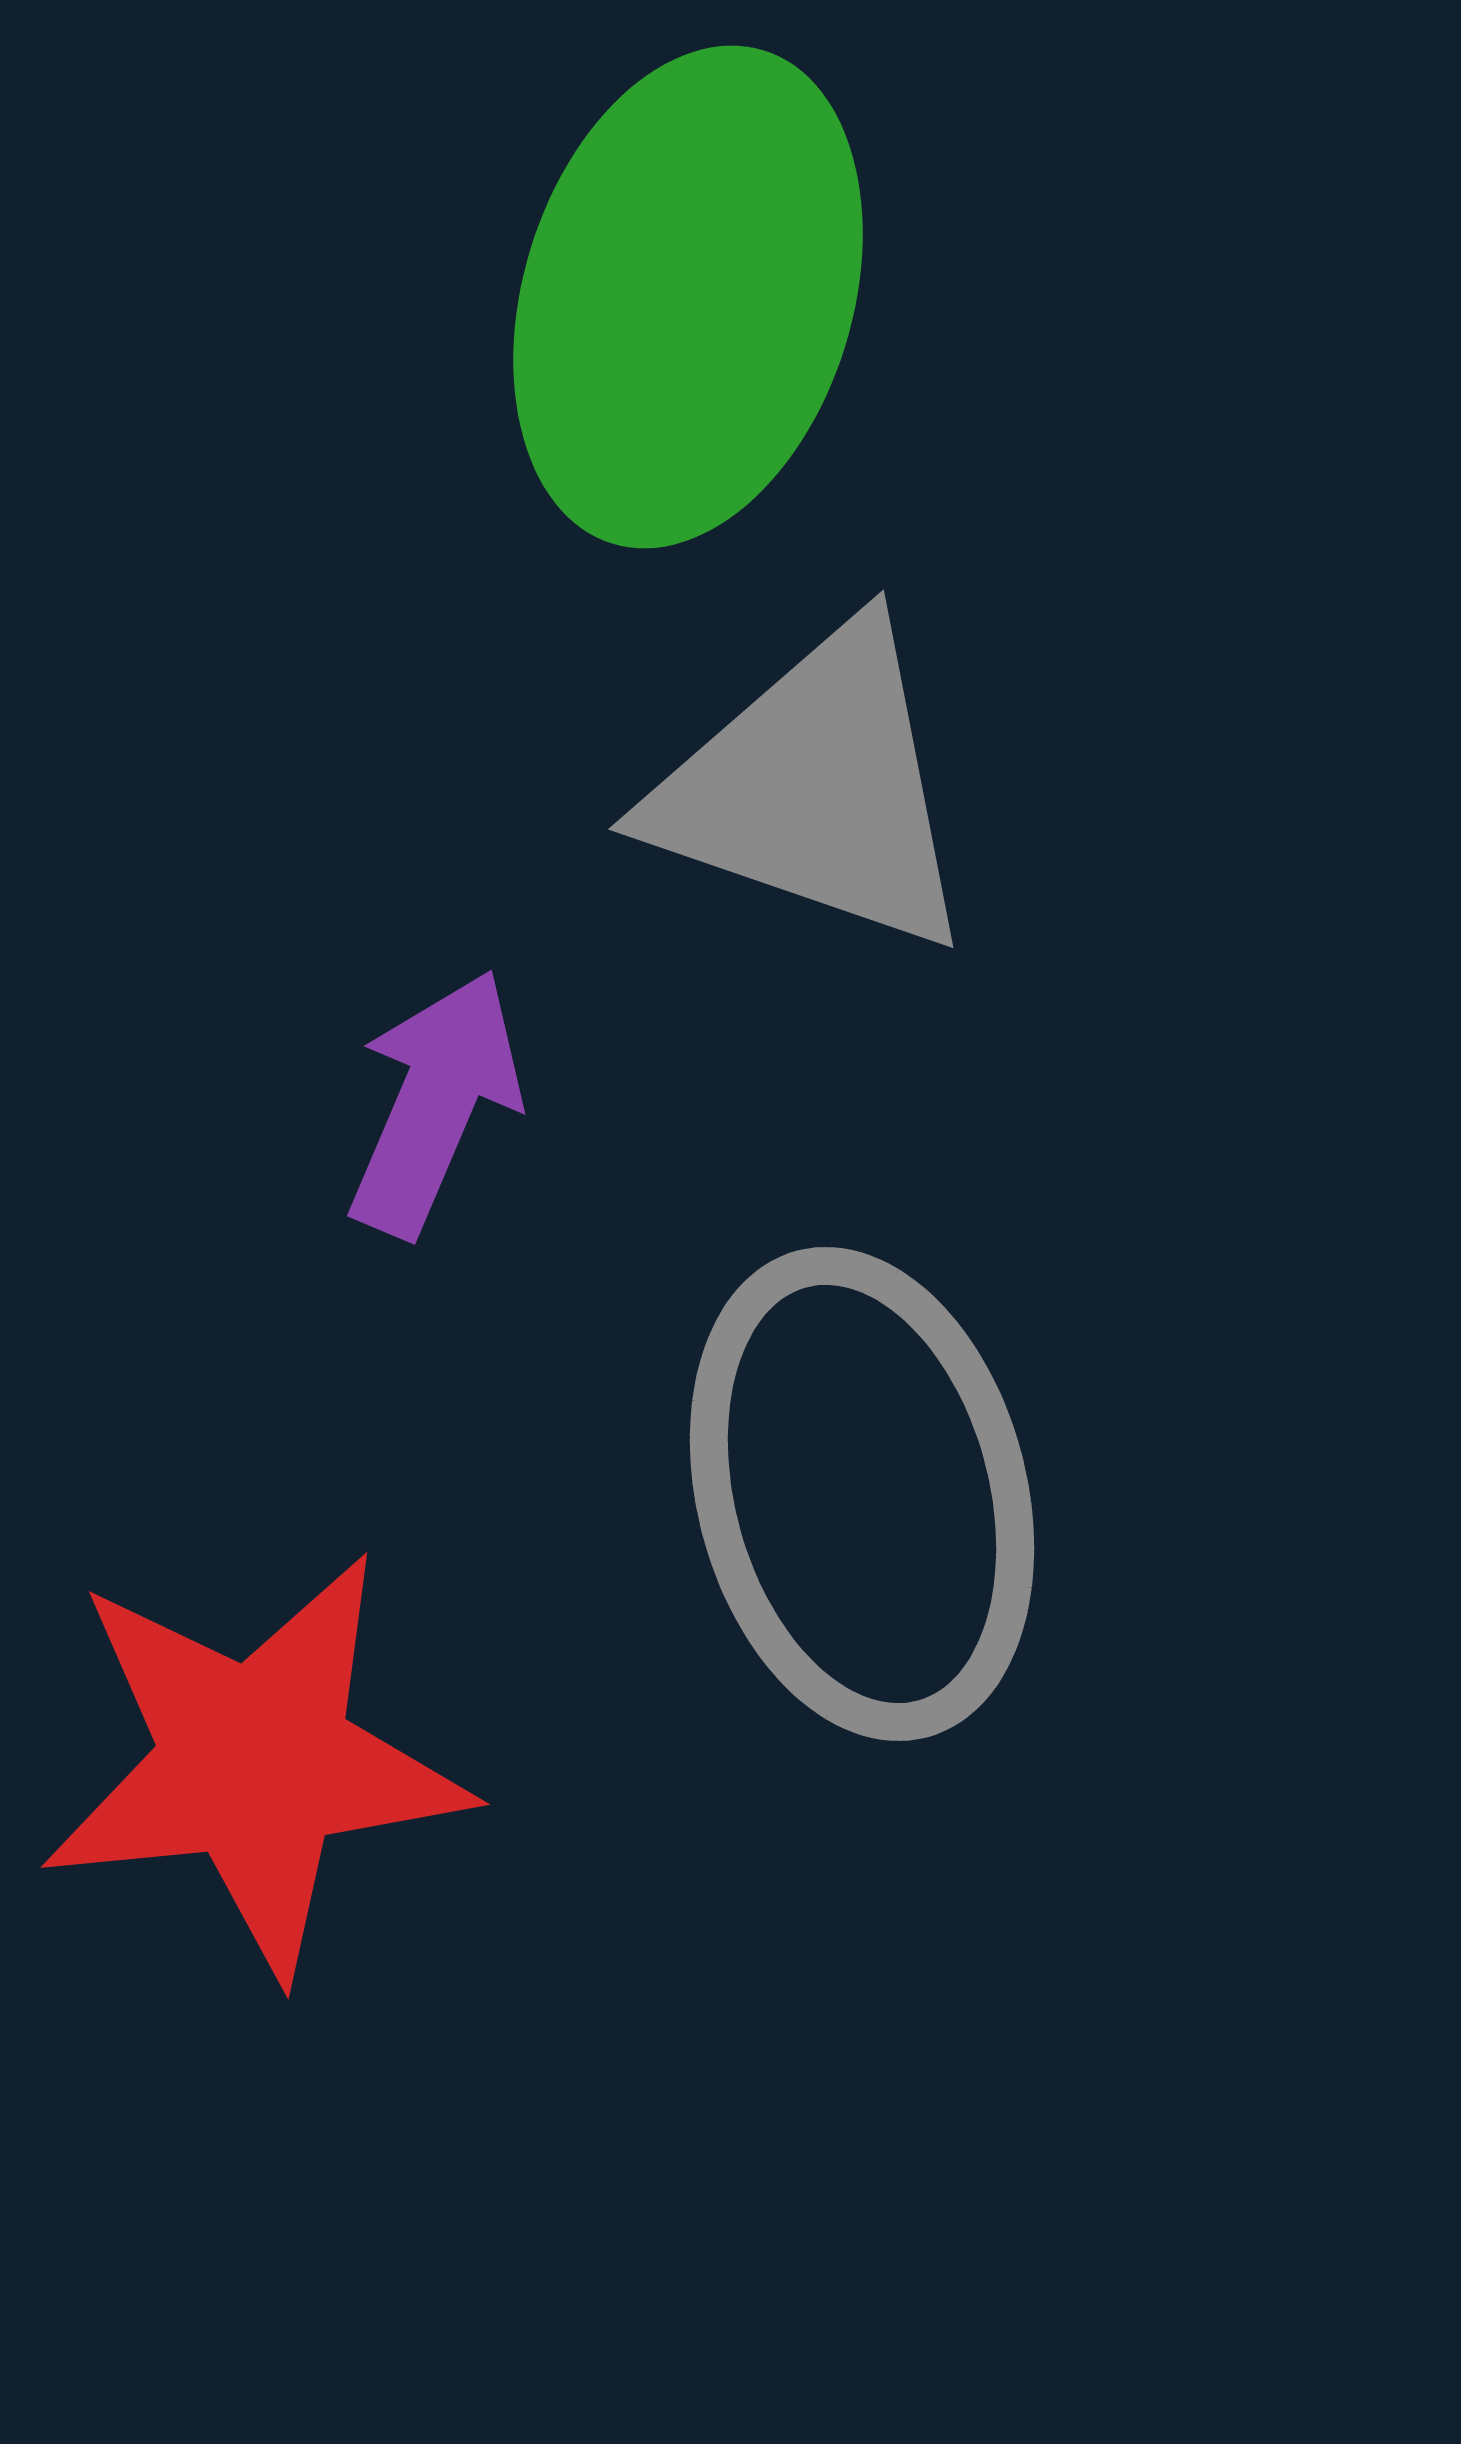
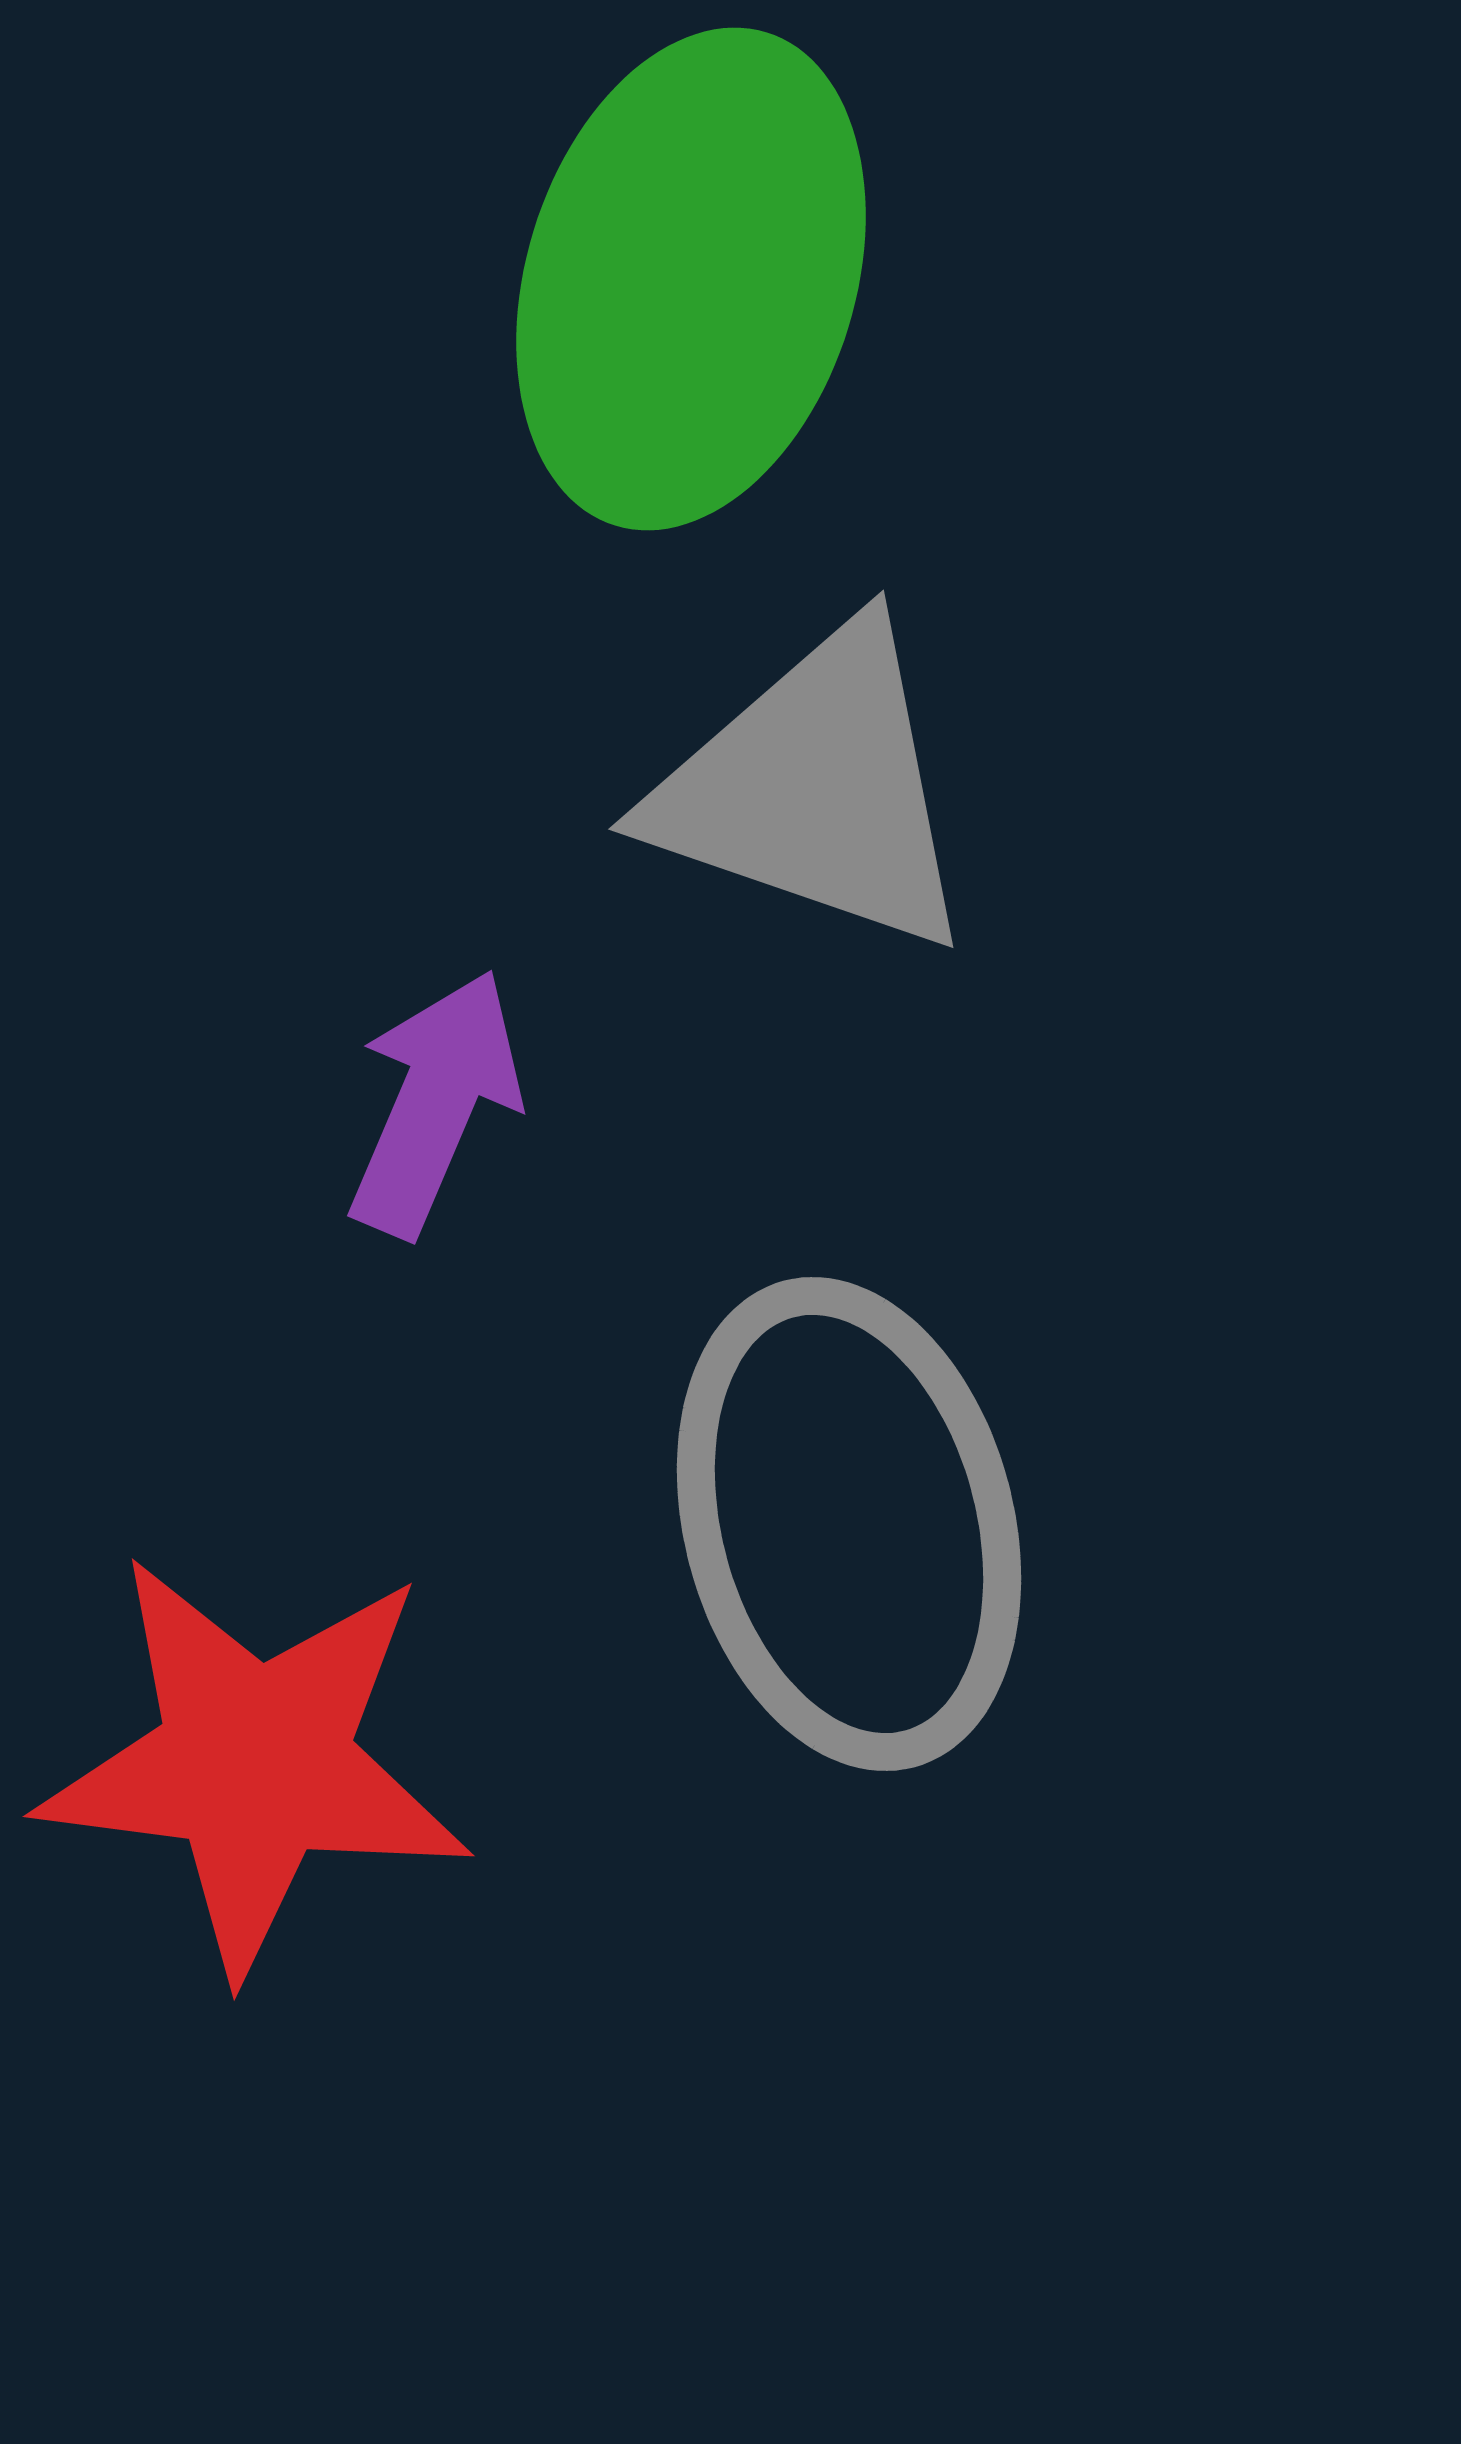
green ellipse: moved 3 px right, 18 px up
gray ellipse: moved 13 px left, 30 px down
red star: rotated 13 degrees clockwise
